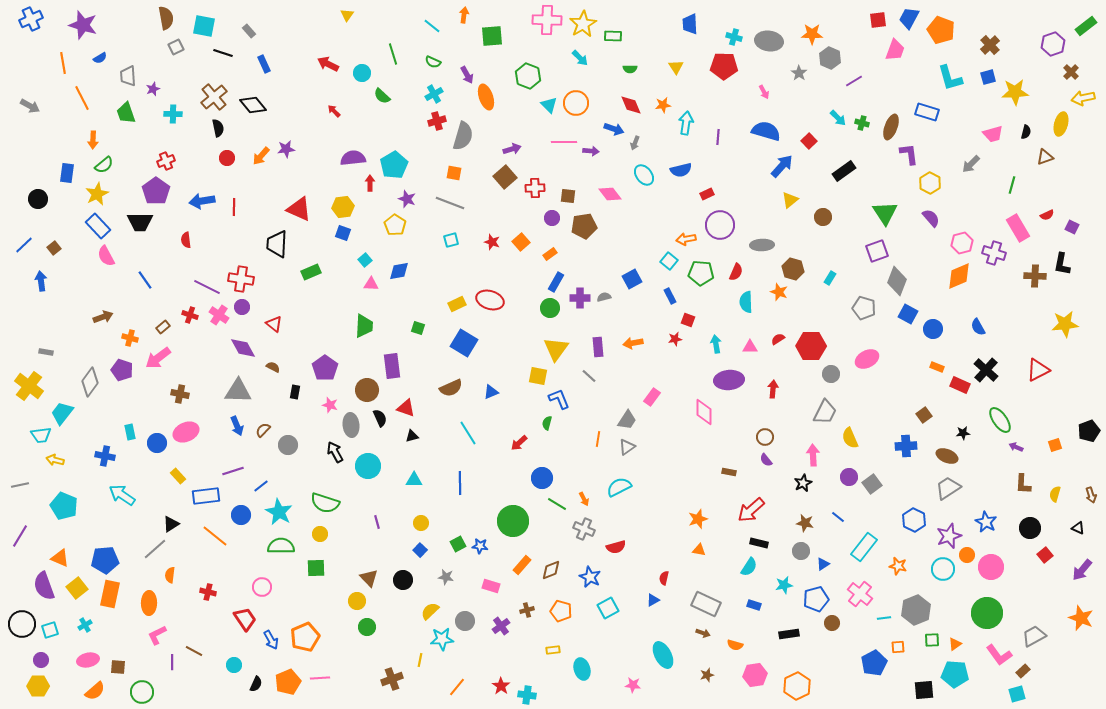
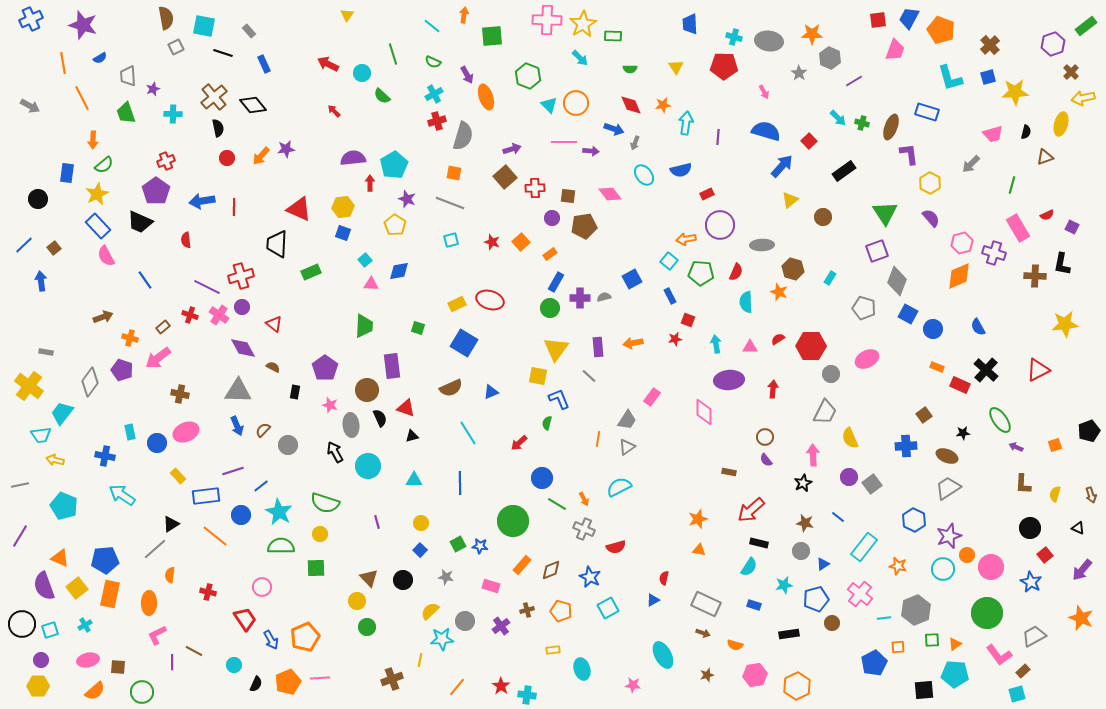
black trapezoid at (140, 222): rotated 24 degrees clockwise
red cross at (241, 279): moved 3 px up; rotated 25 degrees counterclockwise
blue star at (986, 522): moved 45 px right, 60 px down
